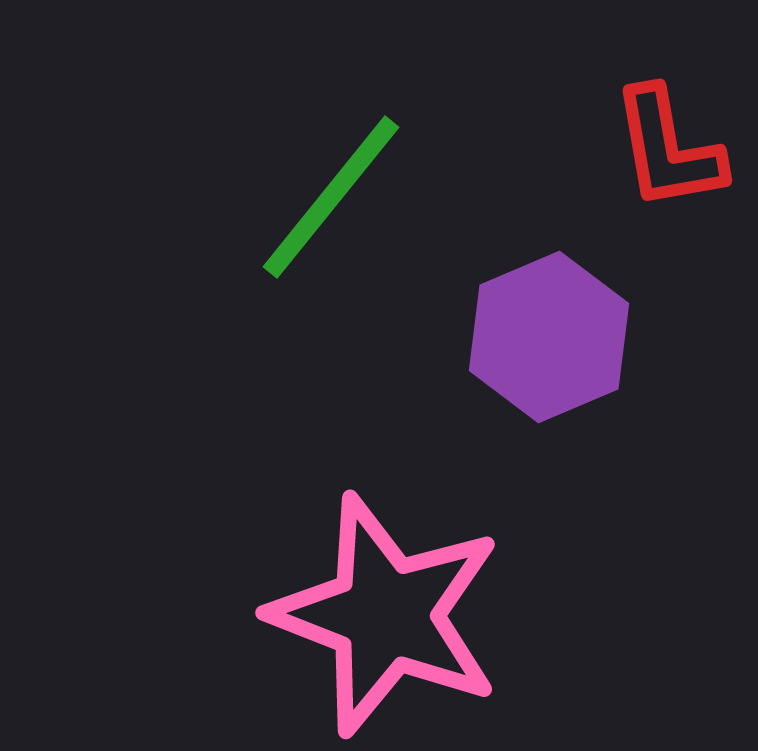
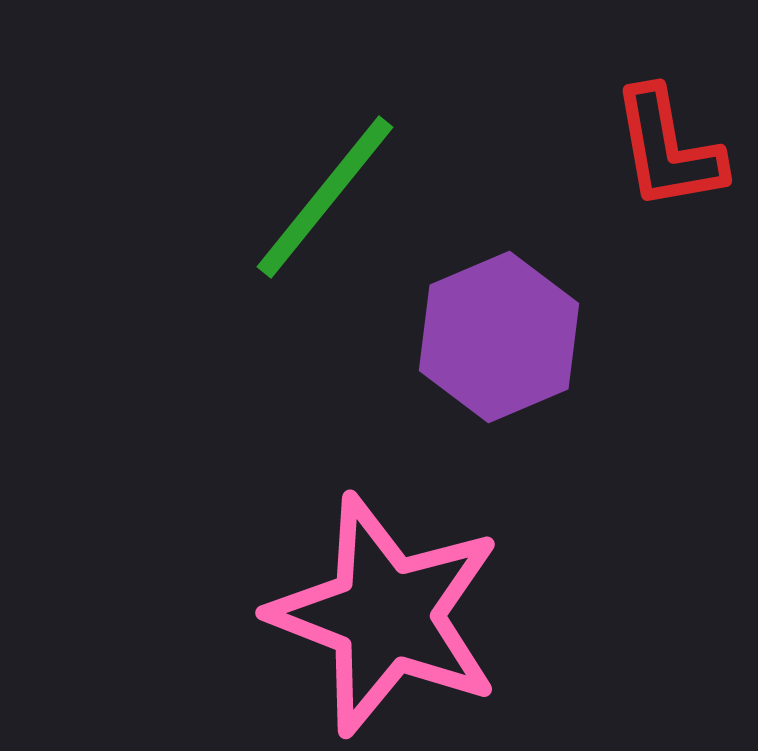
green line: moved 6 px left
purple hexagon: moved 50 px left
